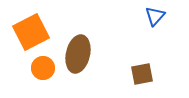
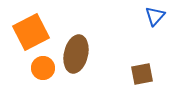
brown ellipse: moved 2 px left
